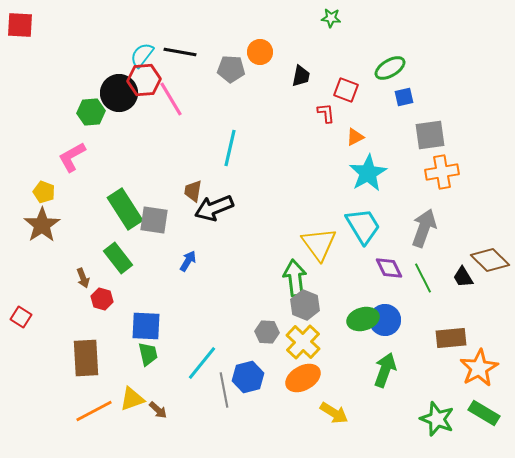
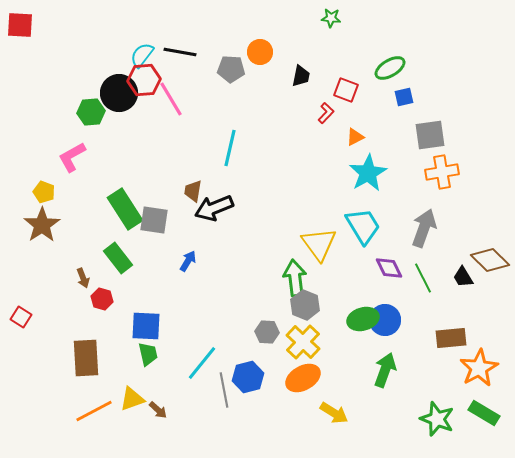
red L-shape at (326, 113): rotated 50 degrees clockwise
